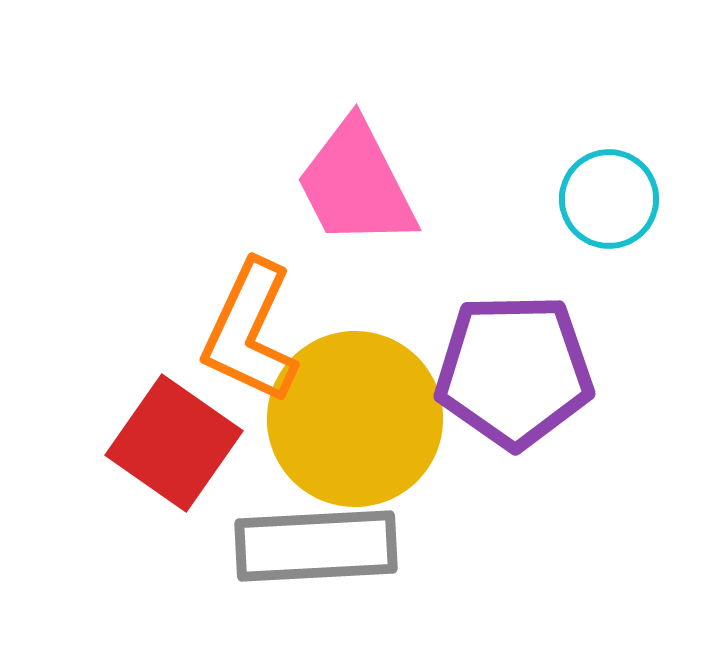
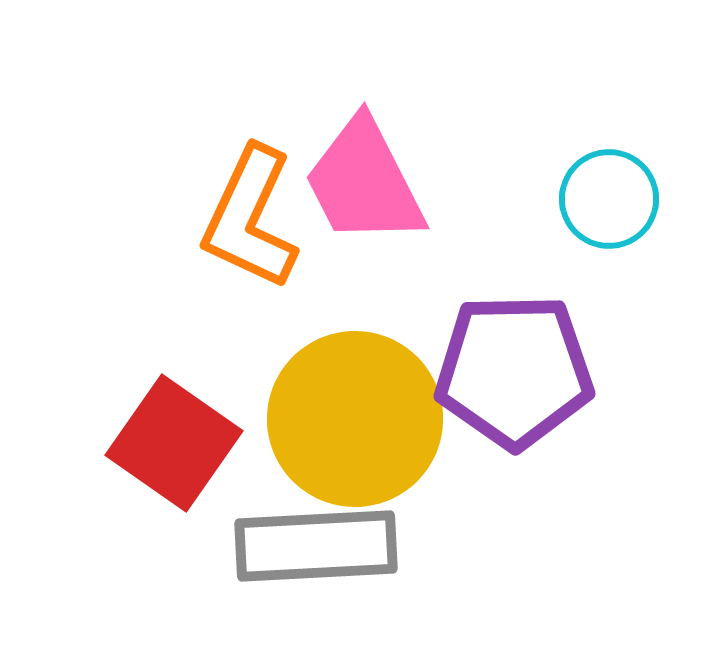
pink trapezoid: moved 8 px right, 2 px up
orange L-shape: moved 114 px up
